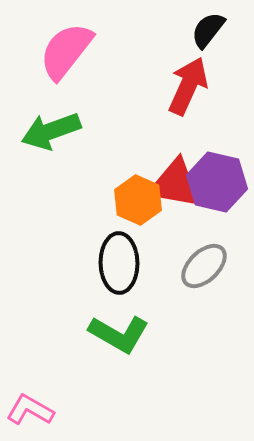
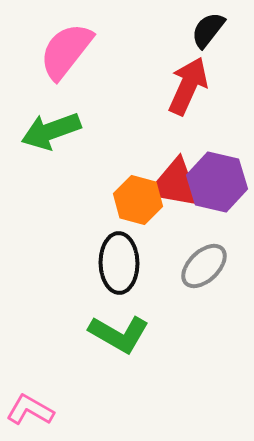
orange hexagon: rotated 9 degrees counterclockwise
